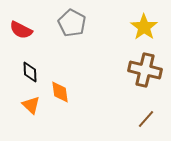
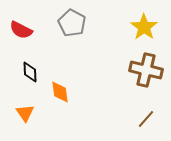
brown cross: moved 1 px right
orange triangle: moved 6 px left, 8 px down; rotated 12 degrees clockwise
